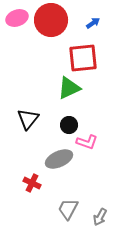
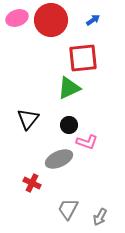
blue arrow: moved 3 px up
